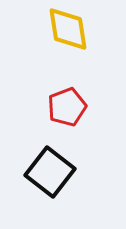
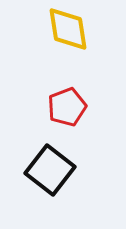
black square: moved 2 px up
